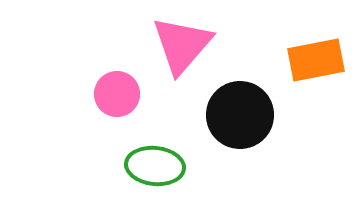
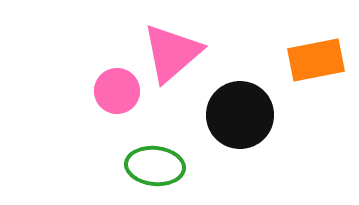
pink triangle: moved 10 px left, 8 px down; rotated 8 degrees clockwise
pink circle: moved 3 px up
